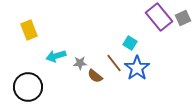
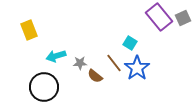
black circle: moved 16 px right
